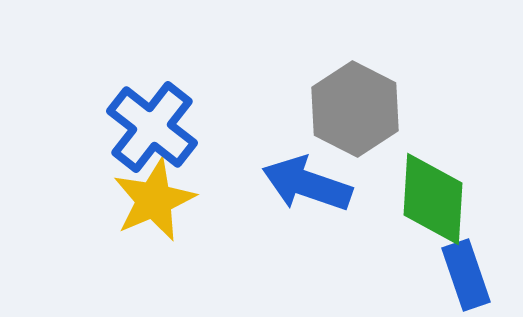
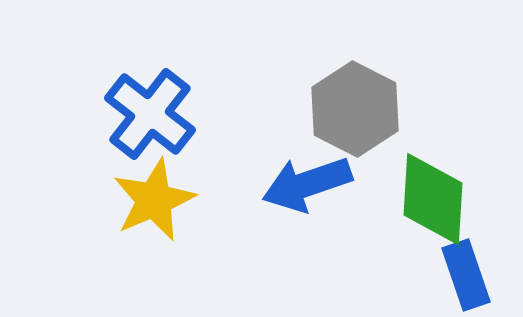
blue cross: moved 2 px left, 13 px up
blue arrow: rotated 38 degrees counterclockwise
